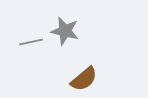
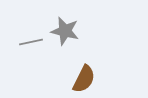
brown semicircle: rotated 24 degrees counterclockwise
